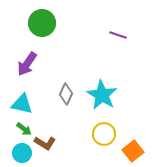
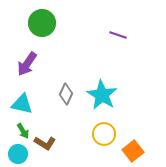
green arrow: moved 1 px left, 2 px down; rotated 21 degrees clockwise
cyan circle: moved 4 px left, 1 px down
